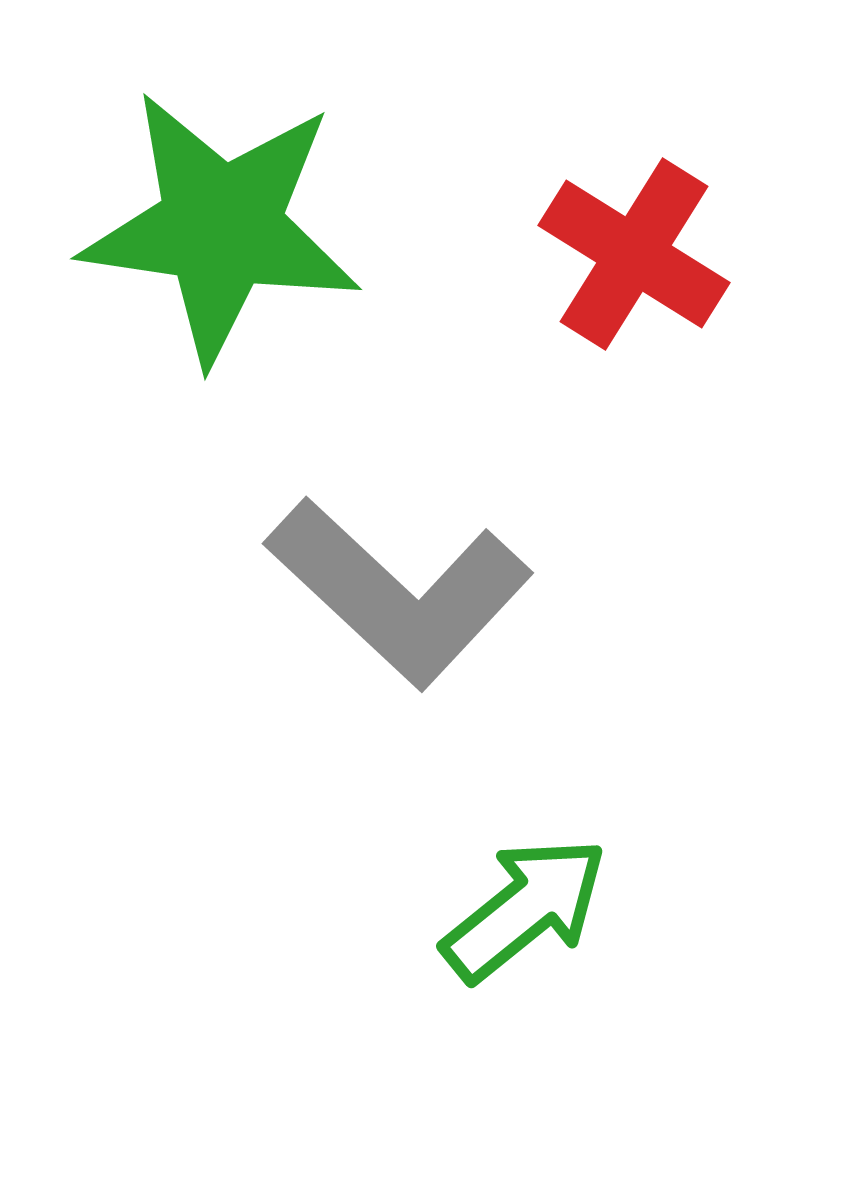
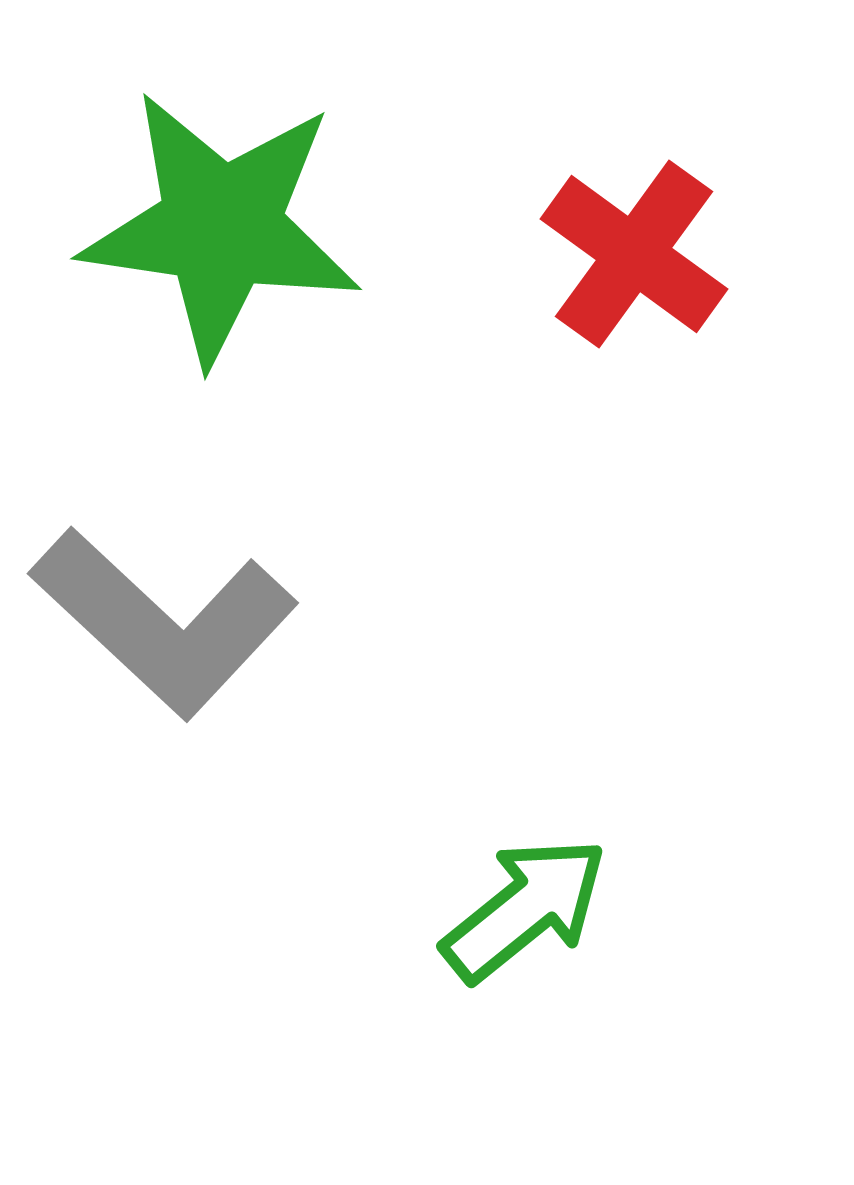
red cross: rotated 4 degrees clockwise
gray L-shape: moved 235 px left, 30 px down
